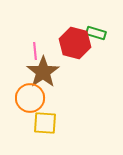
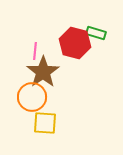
pink line: rotated 12 degrees clockwise
orange circle: moved 2 px right, 1 px up
